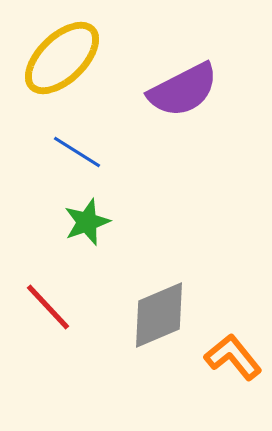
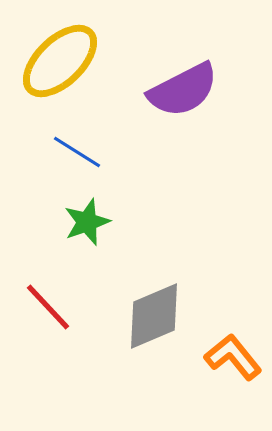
yellow ellipse: moved 2 px left, 3 px down
gray diamond: moved 5 px left, 1 px down
